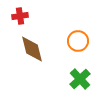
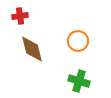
green cross: moved 1 px left, 2 px down; rotated 30 degrees counterclockwise
